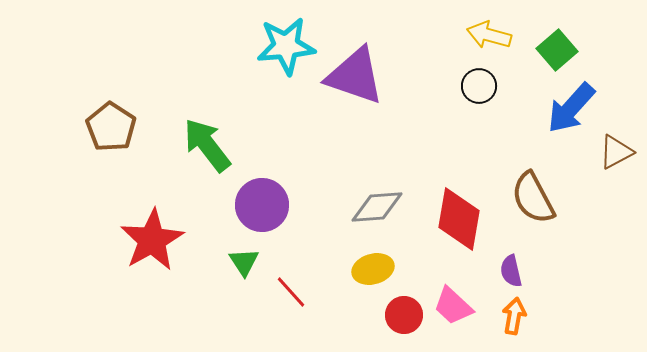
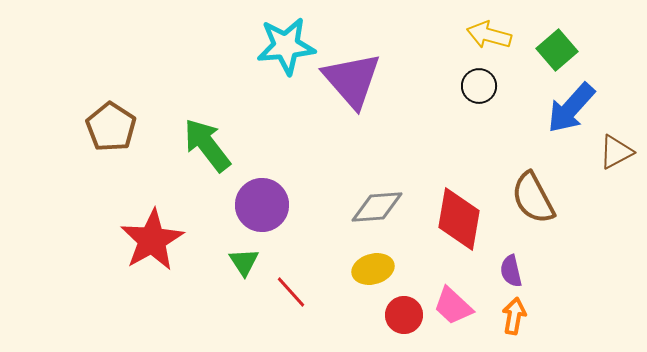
purple triangle: moved 3 px left, 4 px down; rotated 30 degrees clockwise
